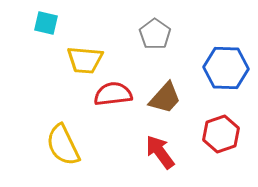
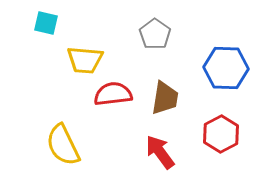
brown trapezoid: rotated 33 degrees counterclockwise
red hexagon: rotated 9 degrees counterclockwise
